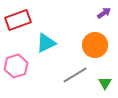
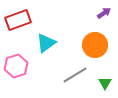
cyan triangle: rotated 10 degrees counterclockwise
